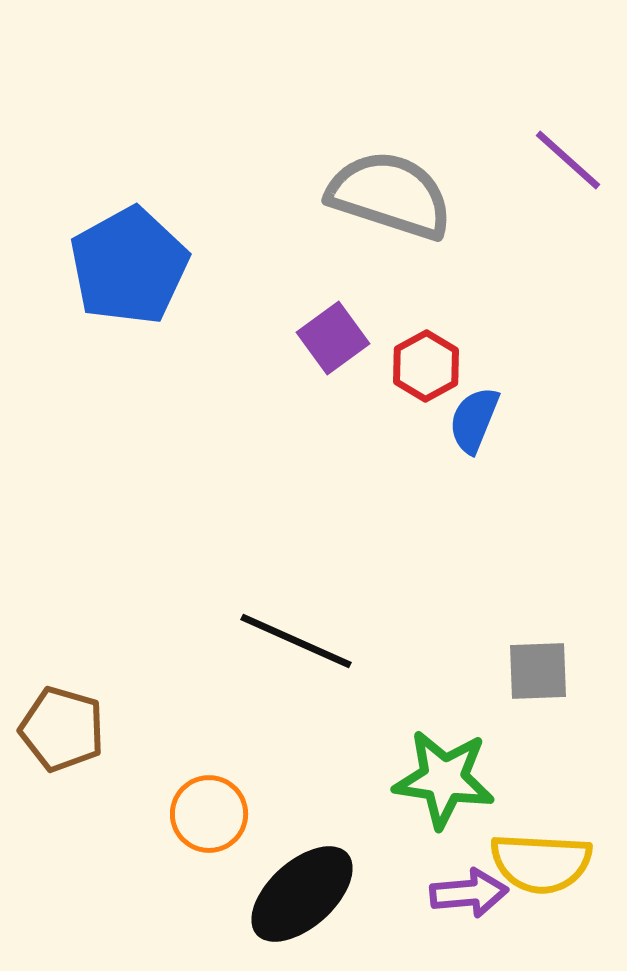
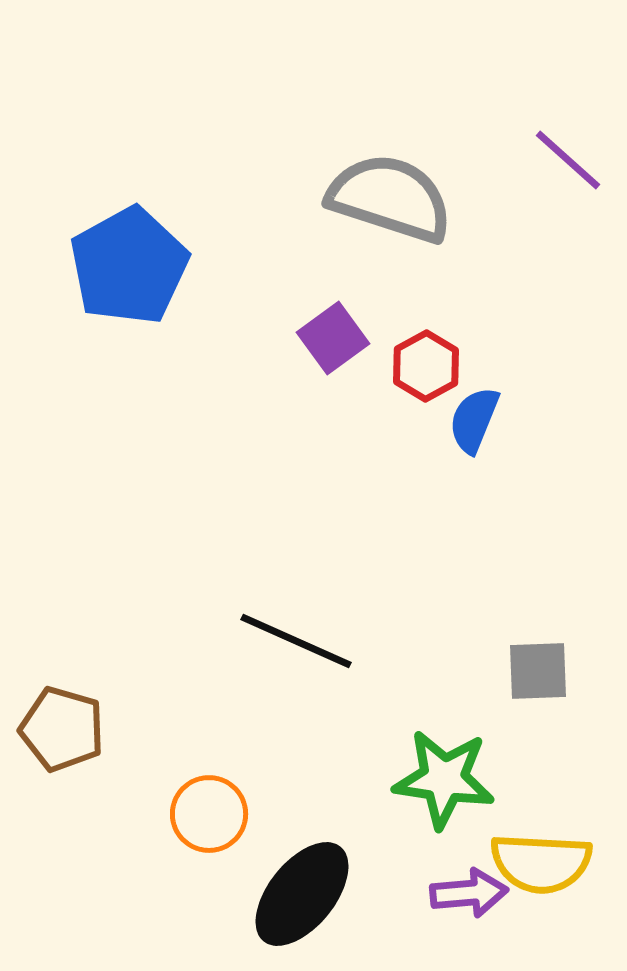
gray semicircle: moved 3 px down
black ellipse: rotated 9 degrees counterclockwise
